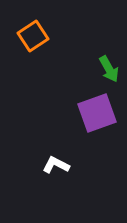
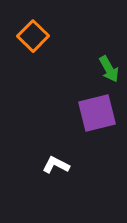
orange square: rotated 12 degrees counterclockwise
purple square: rotated 6 degrees clockwise
